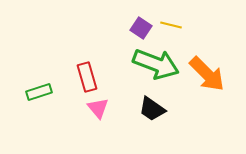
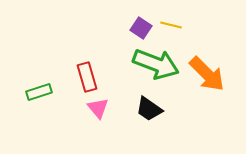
black trapezoid: moved 3 px left
